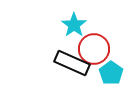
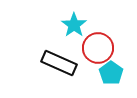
red circle: moved 4 px right, 1 px up
black rectangle: moved 13 px left
